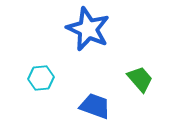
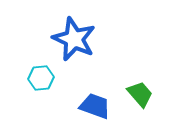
blue star: moved 14 px left, 10 px down
green trapezoid: moved 15 px down
